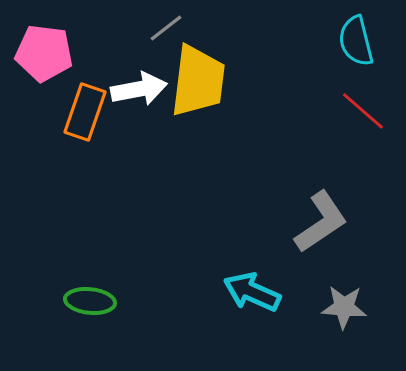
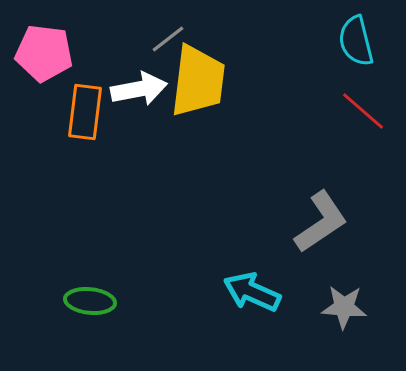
gray line: moved 2 px right, 11 px down
orange rectangle: rotated 12 degrees counterclockwise
